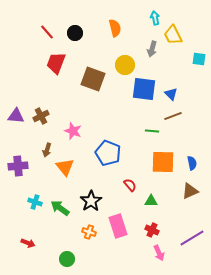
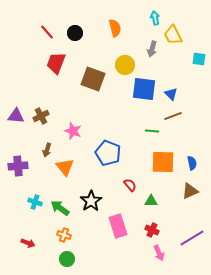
orange cross: moved 25 px left, 3 px down
